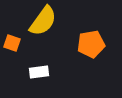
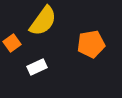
orange square: rotated 36 degrees clockwise
white rectangle: moved 2 px left, 5 px up; rotated 18 degrees counterclockwise
